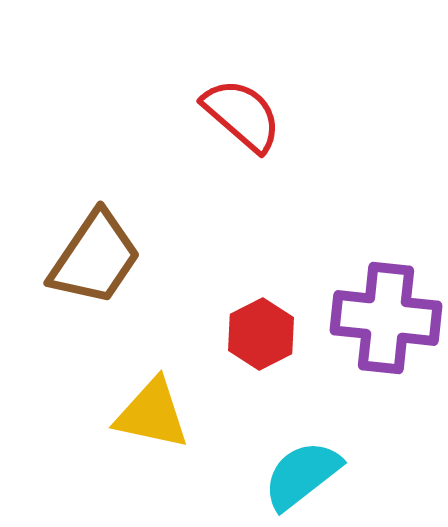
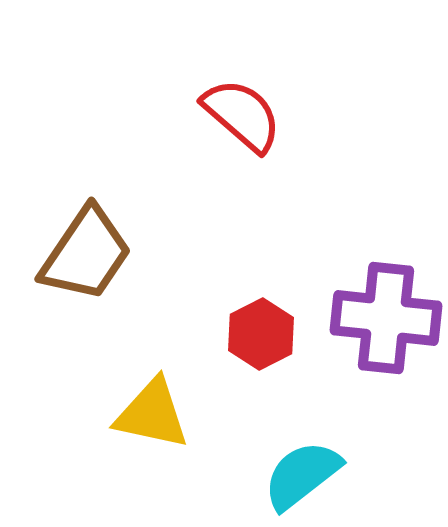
brown trapezoid: moved 9 px left, 4 px up
